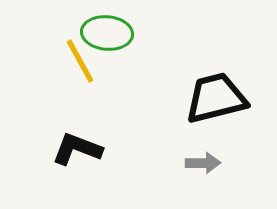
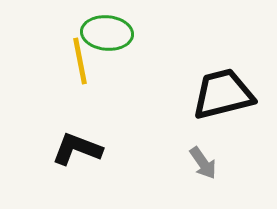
yellow line: rotated 18 degrees clockwise
black trapezoid: moved 7 px right, 4 px up
gray arrow: rotated 56 degrees clockwise
